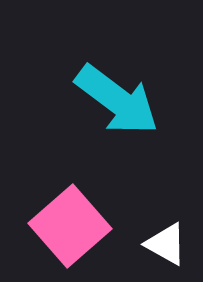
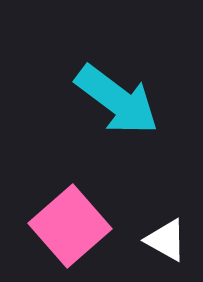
white triangle: moved 4 px up
